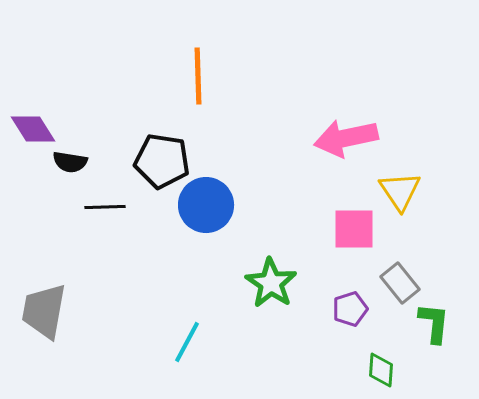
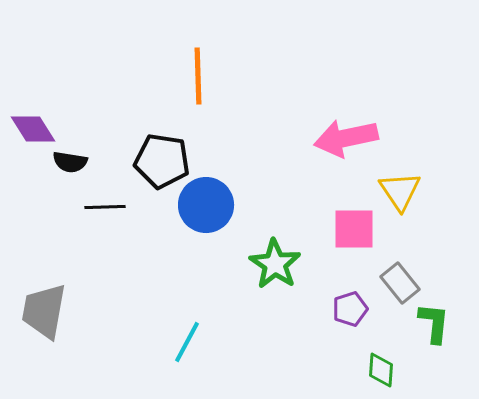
green star: moved 4 px right, 19 px up
